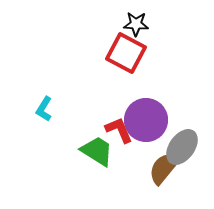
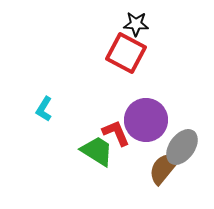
red L-shape: moved 3 px left, 3 px down
